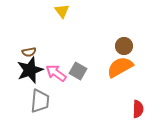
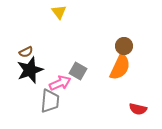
yellow triangle: moved 3 px left, 1 px down
brown semicircle: moved 3 px left; rotated 16 degrees counterclockwise
orange semicircle: rotated 144 degrees clockwise
pink arrow: moved 4 px right, 10 px down; rotated 120 degrees clockwise
gray trapezoid: moved 10 px right
red semicircle: rotated 102 degrees clockwise
